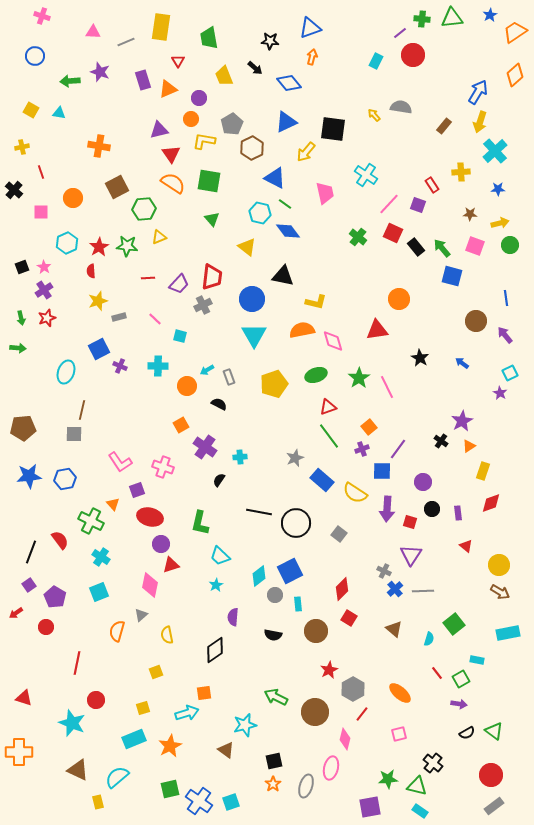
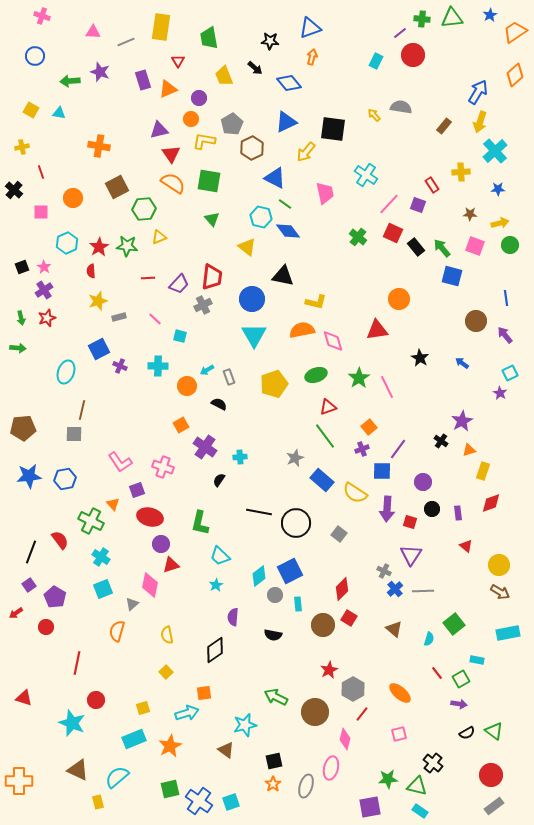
cyan hexagon at (260, 213): moved 1 px right, 4 px down
green line at (329, 436): moved 4 px left
orange triangle at (469, 446): moved 4 px down; rotated 16 degrees clockwise
cyan square at (99, 592): moved 4 px right, 3 px up
gray triangle at (141, 615): moved 9 px left, 11 px up
brown circle at (316, 631): moved 7 px right, 6 px up
yellow square at (156, 672): moved 10 px right; rotated 24 degrees counterclockwise
orange cross at (19, 752): moved 29 px down
